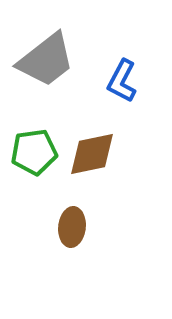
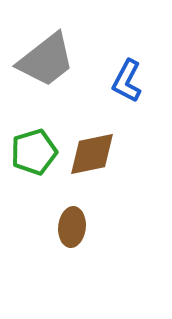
blue L-shape: moved 5 px right
green pentagon: rotated 9 degrees counterclockwise
